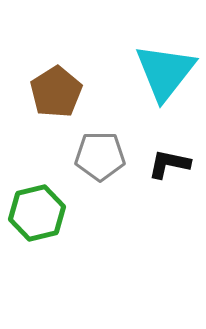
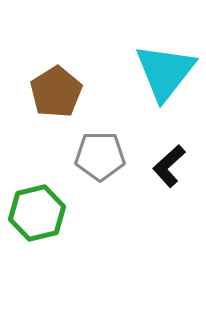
black L-shape: moved 2 px down; rotated 54 degrees counterclockwise
